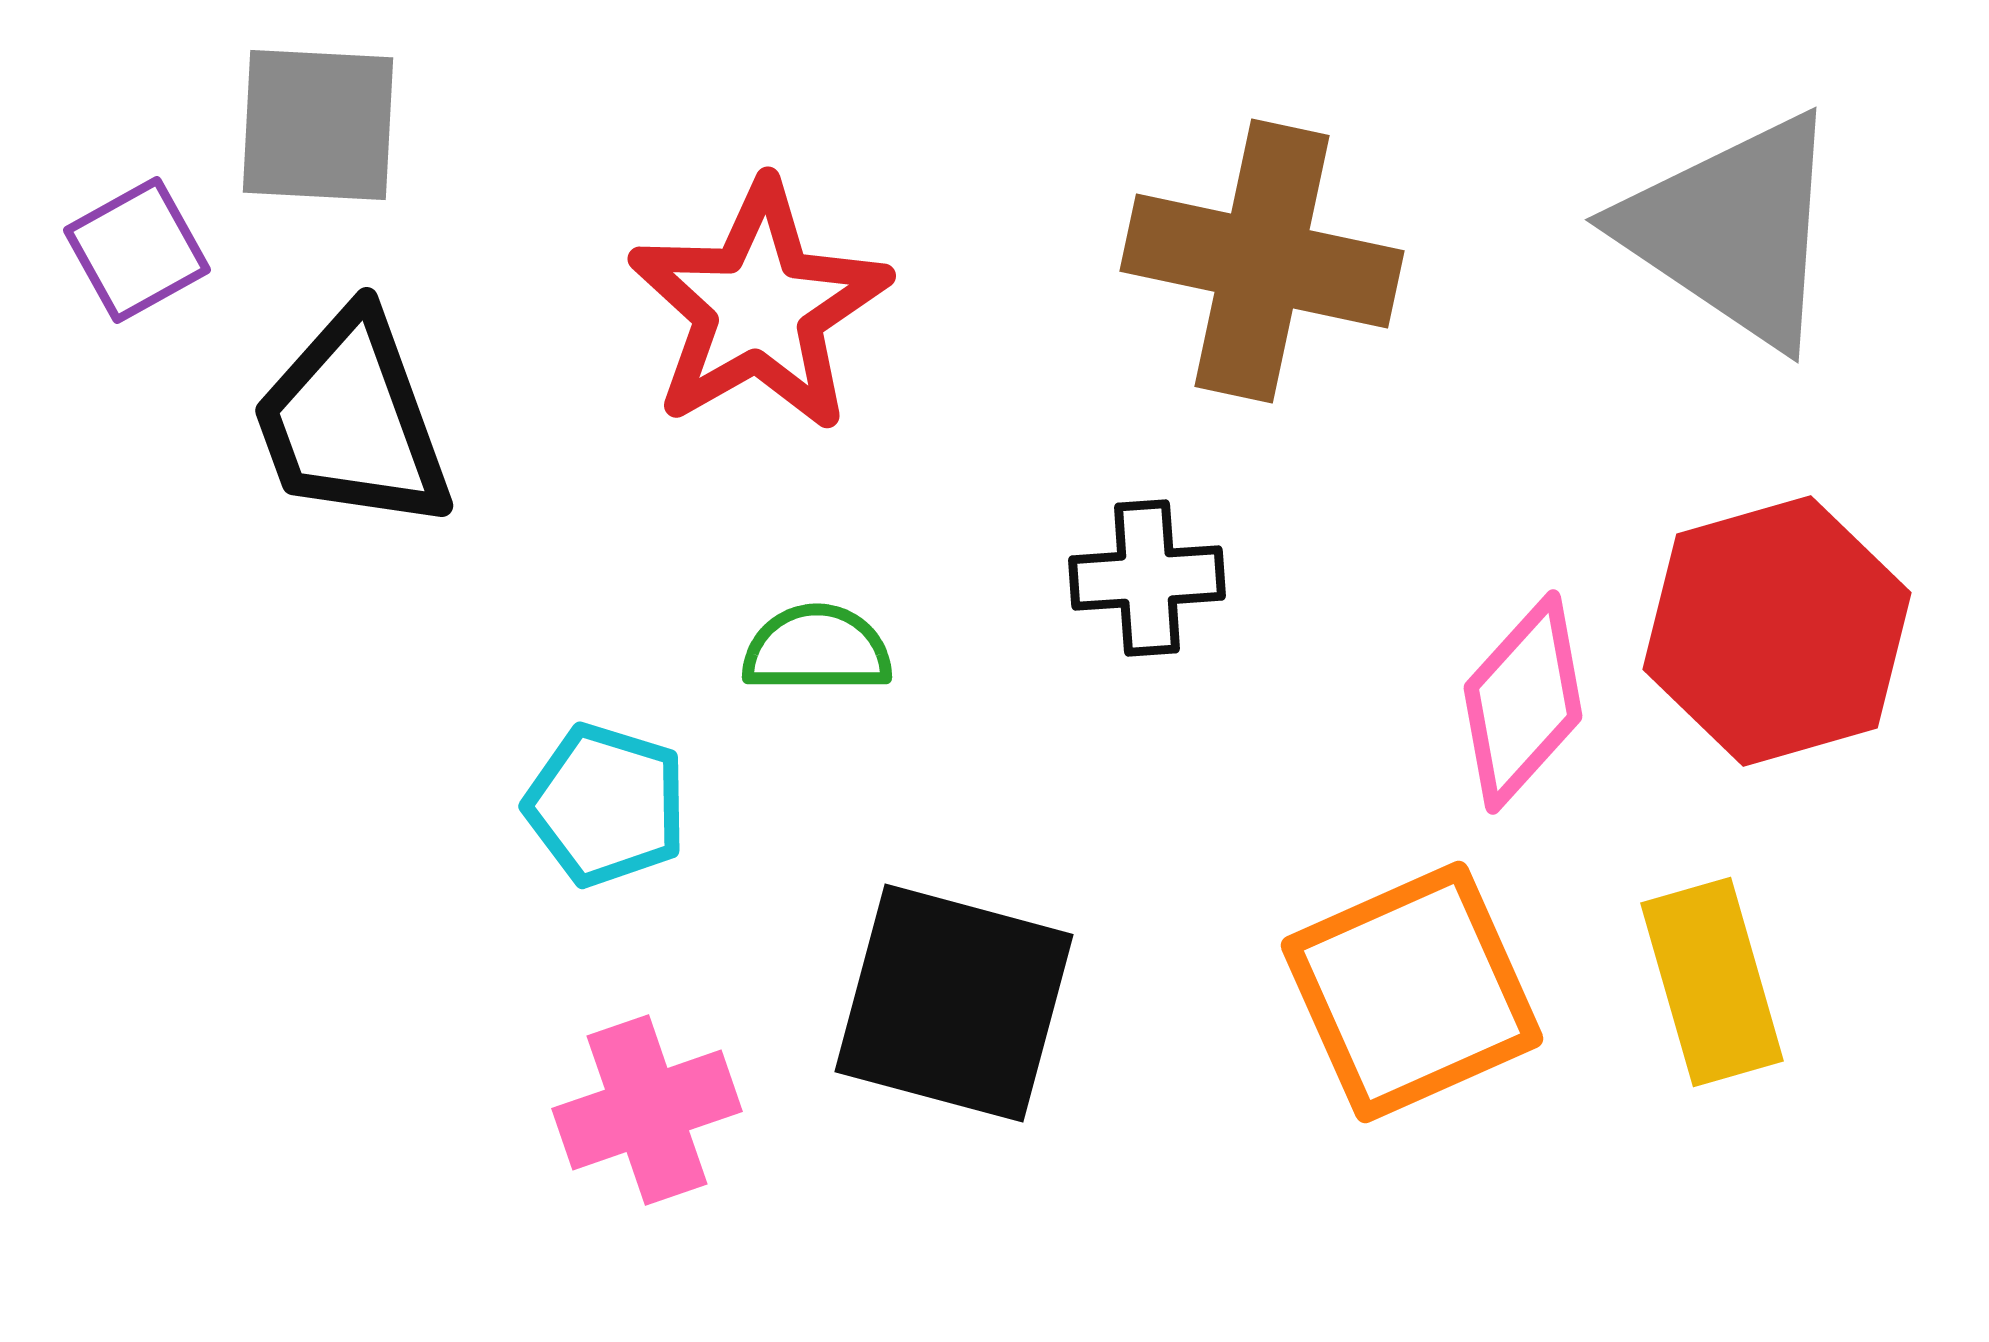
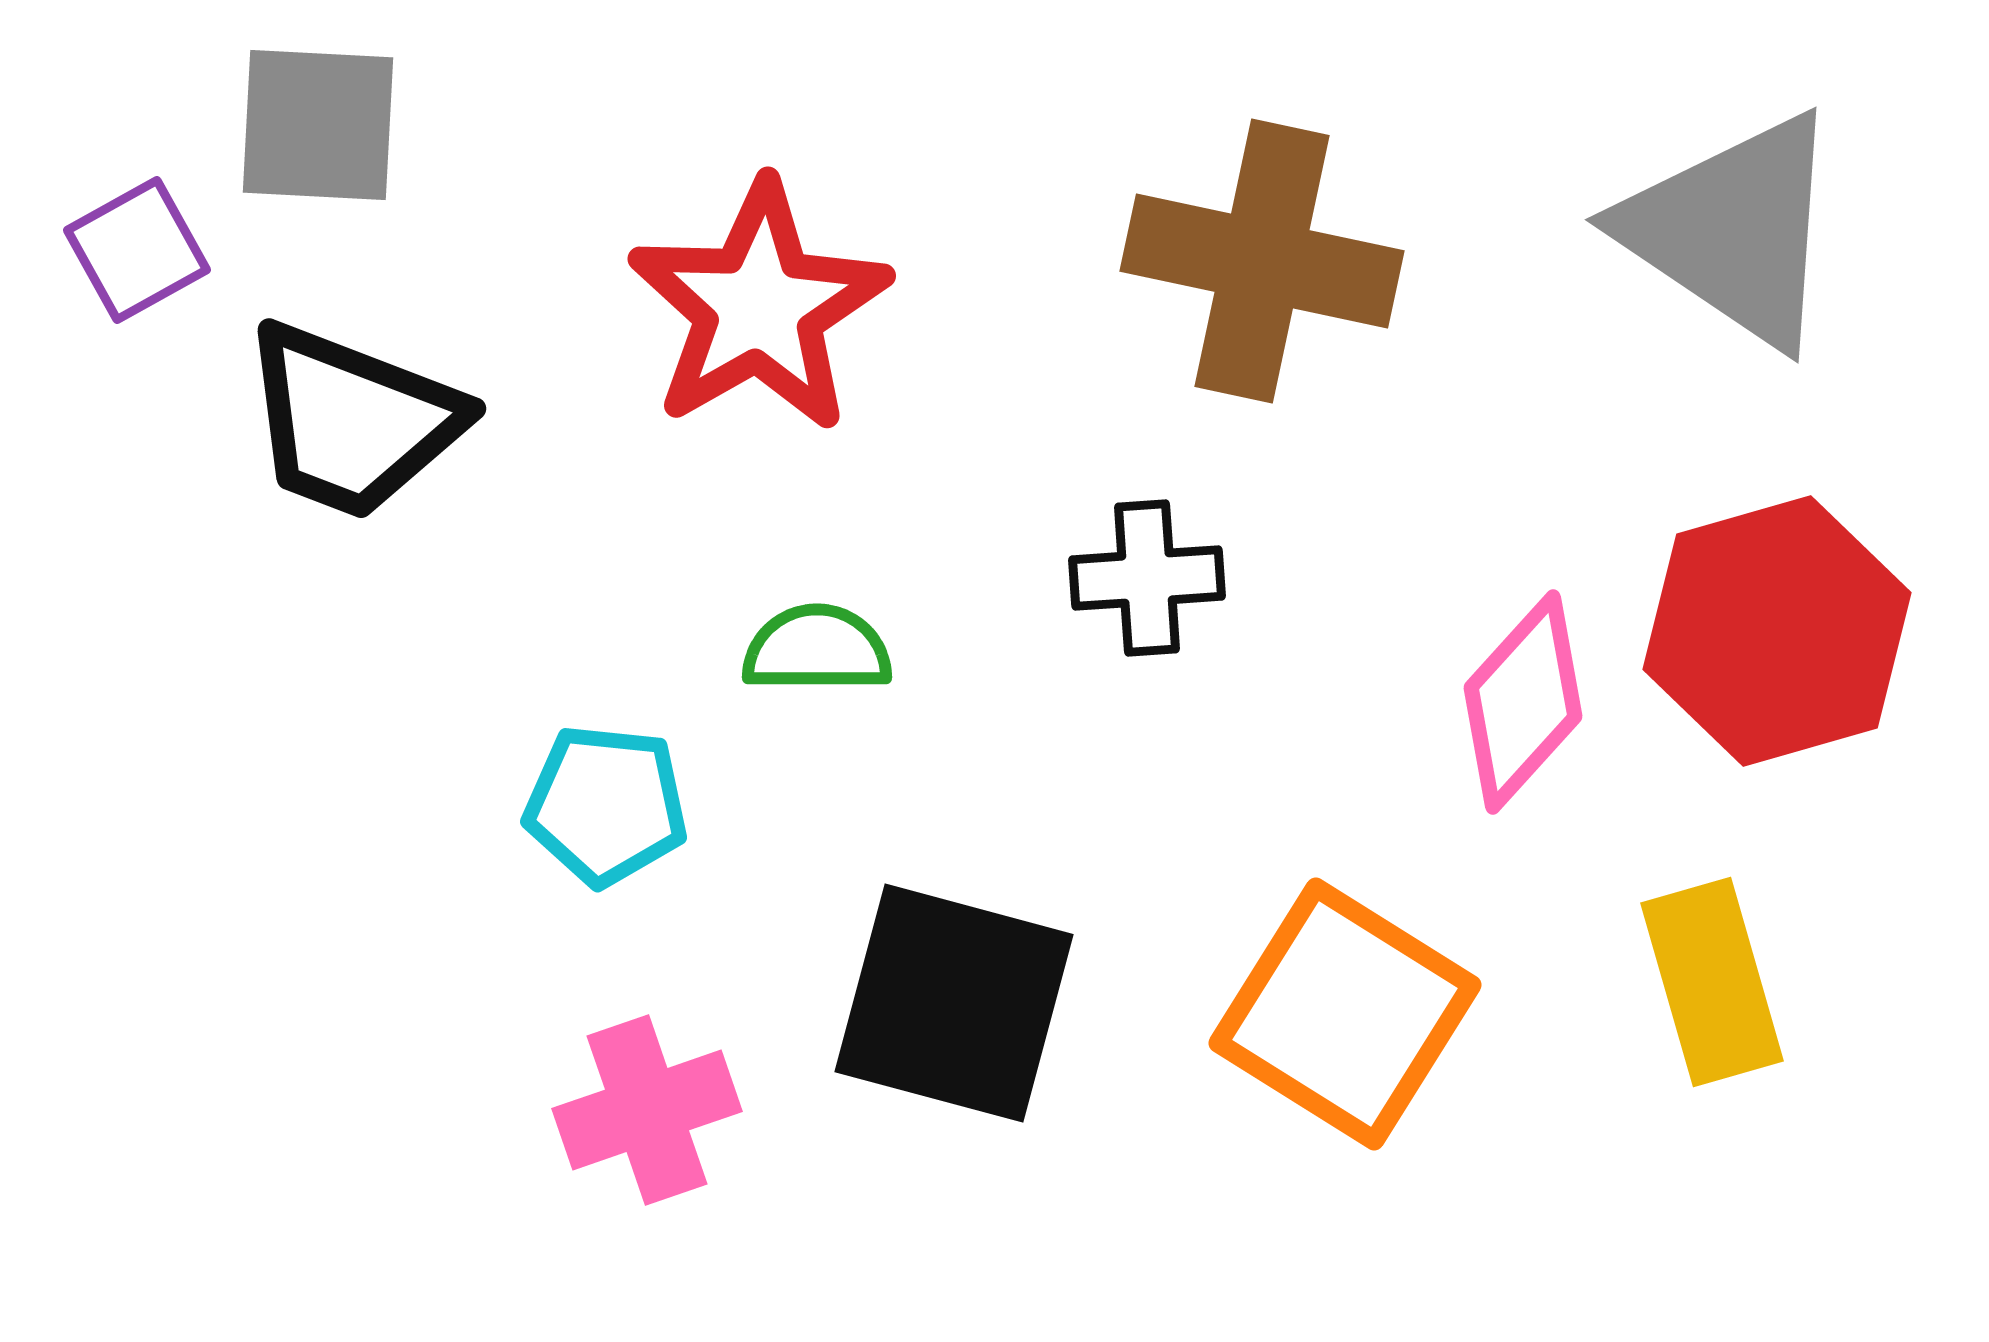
black trapezoid: rotated 49 degrees counterclockwise
cyan pentagon: rotated 11 degrees counterclockwise
orange square: moved 67 px left, 22 px down; rotated 34 degrees counterclockwise
